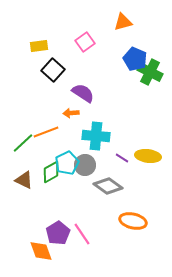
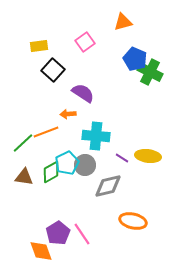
orange arrow: moved 3 px left, 1 px down
brown triangle: moved 3 px up; rotated 18 degrees counterclockwise
gray diamond: rotated 48 degrees counterclockwise
